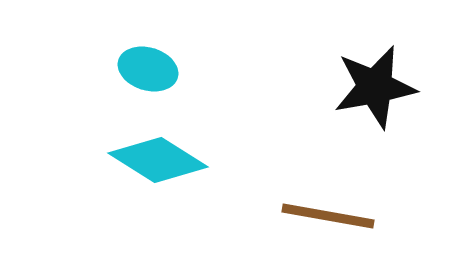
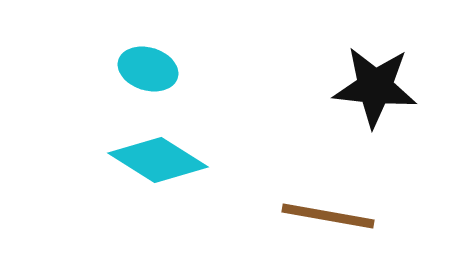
black star: rotated 16 degrees clockwise
